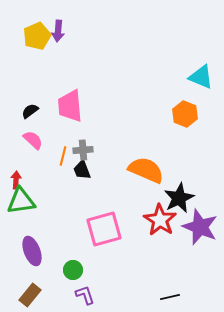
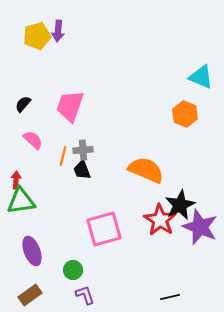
yellow pentagon: rotated 8 degrees clockwise
pink trapezoid: rotated 24 degrees clockwise
black semicircle: moved 7 px left, 7 px up; rotated 12 degrees counterclockwise
black star: moved 1 px right, 7 px down
brown rectangle: rotated 15 degrees clockwise
